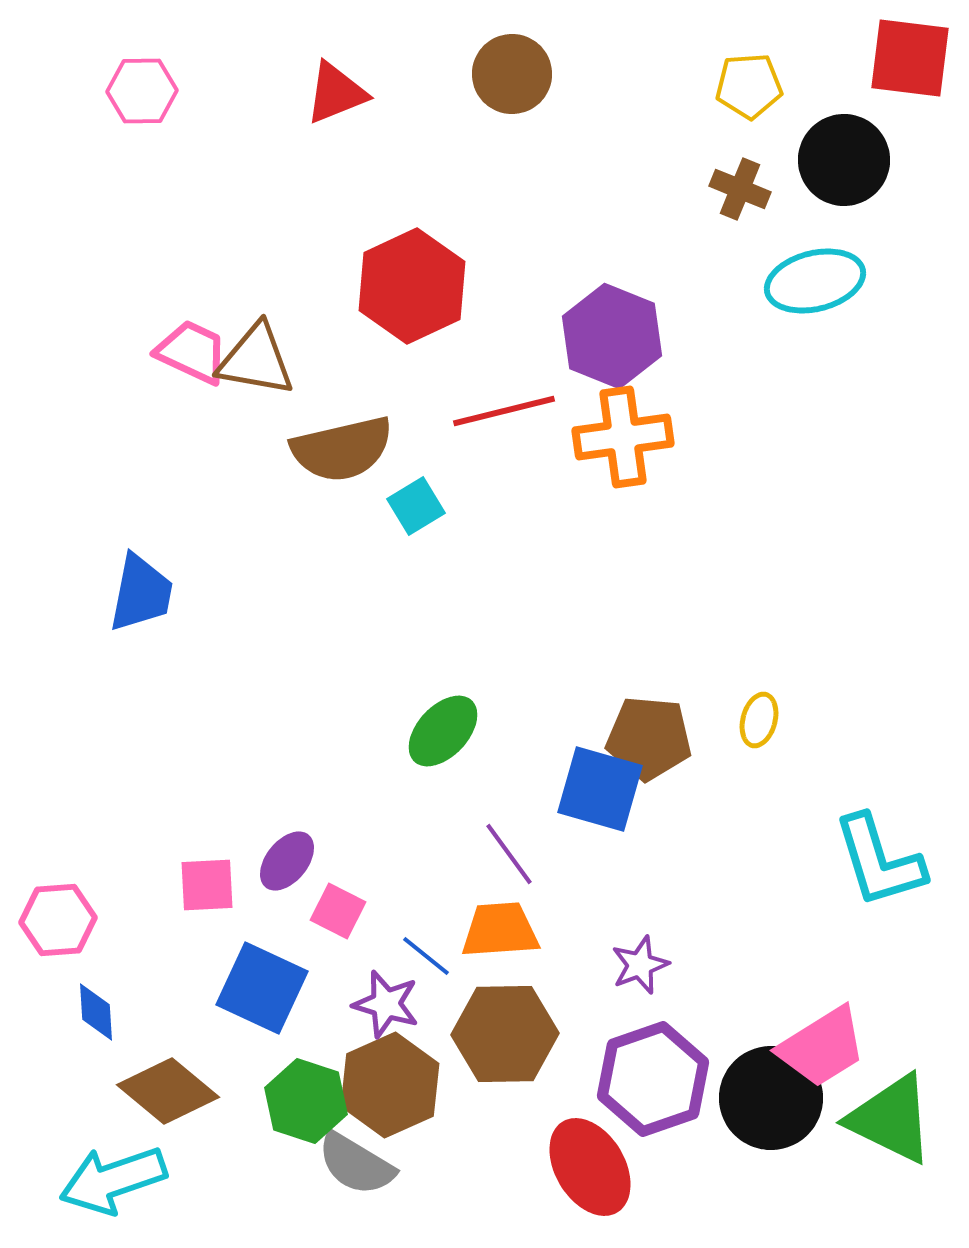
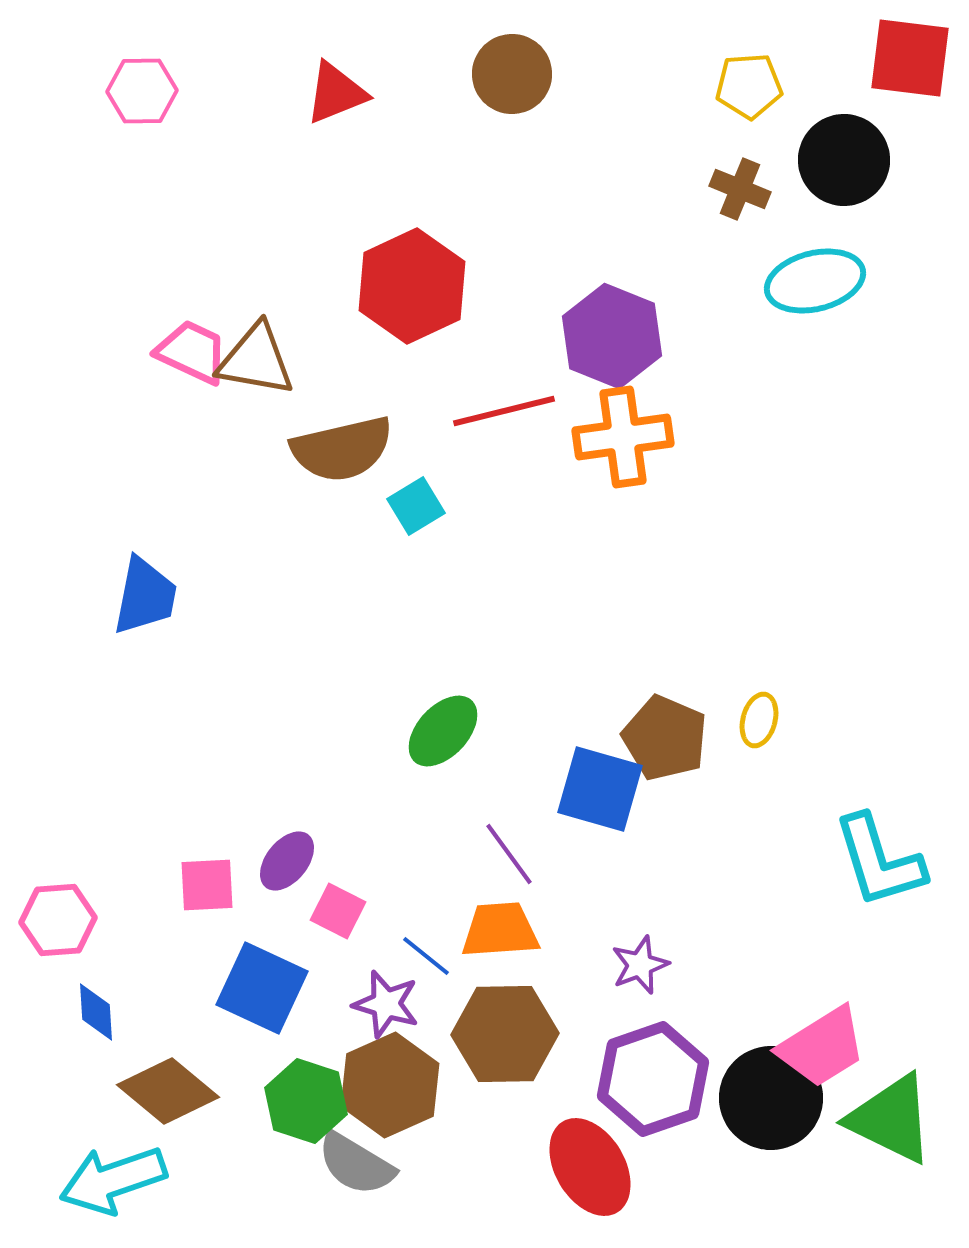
blue trapezoid at (141, 593): moved 4 px right, 3 px down
brown pentagon at (649, 738): moved 16 px right; rotated 18 degrees clockwise
